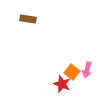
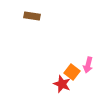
brown rectangle: moved 4 px right, 3 px up
pink arrow: moved 1 px right, 5 px up
